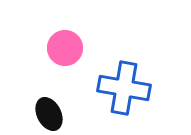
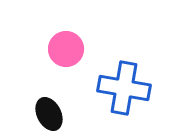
pink circle: moved 1 px right, 1 px down
